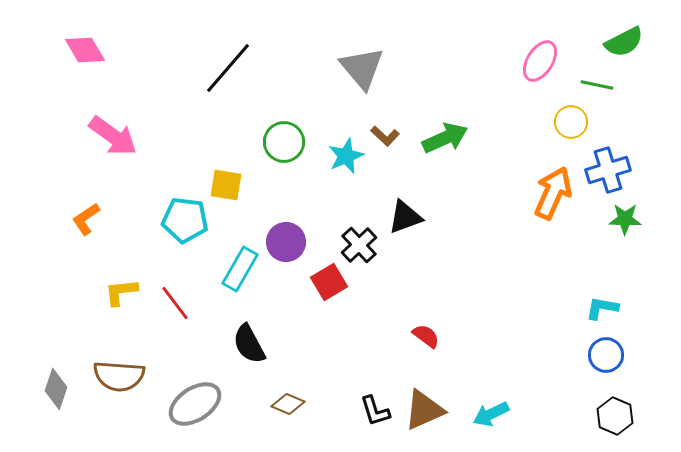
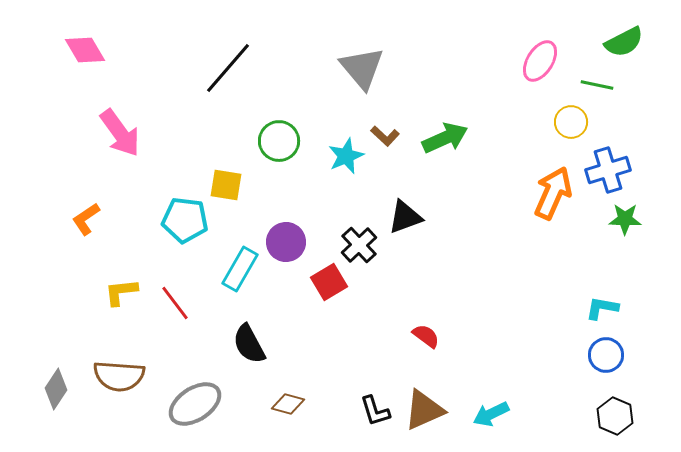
pink arrow: moved 7 px right, 3 px up; rotated 18 degrees clockwise
green circle: moved 5 px left, 1 px up
gray diamond: rotated 15 degrees clockwise
brown diamond: rotated 8 degrees counterclockwise
